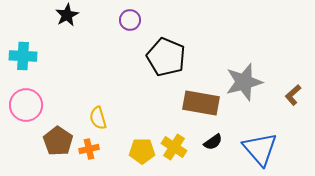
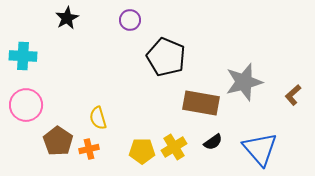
black star: moved 3 px down
yellow cross: rotated 25 degrees clockwise
